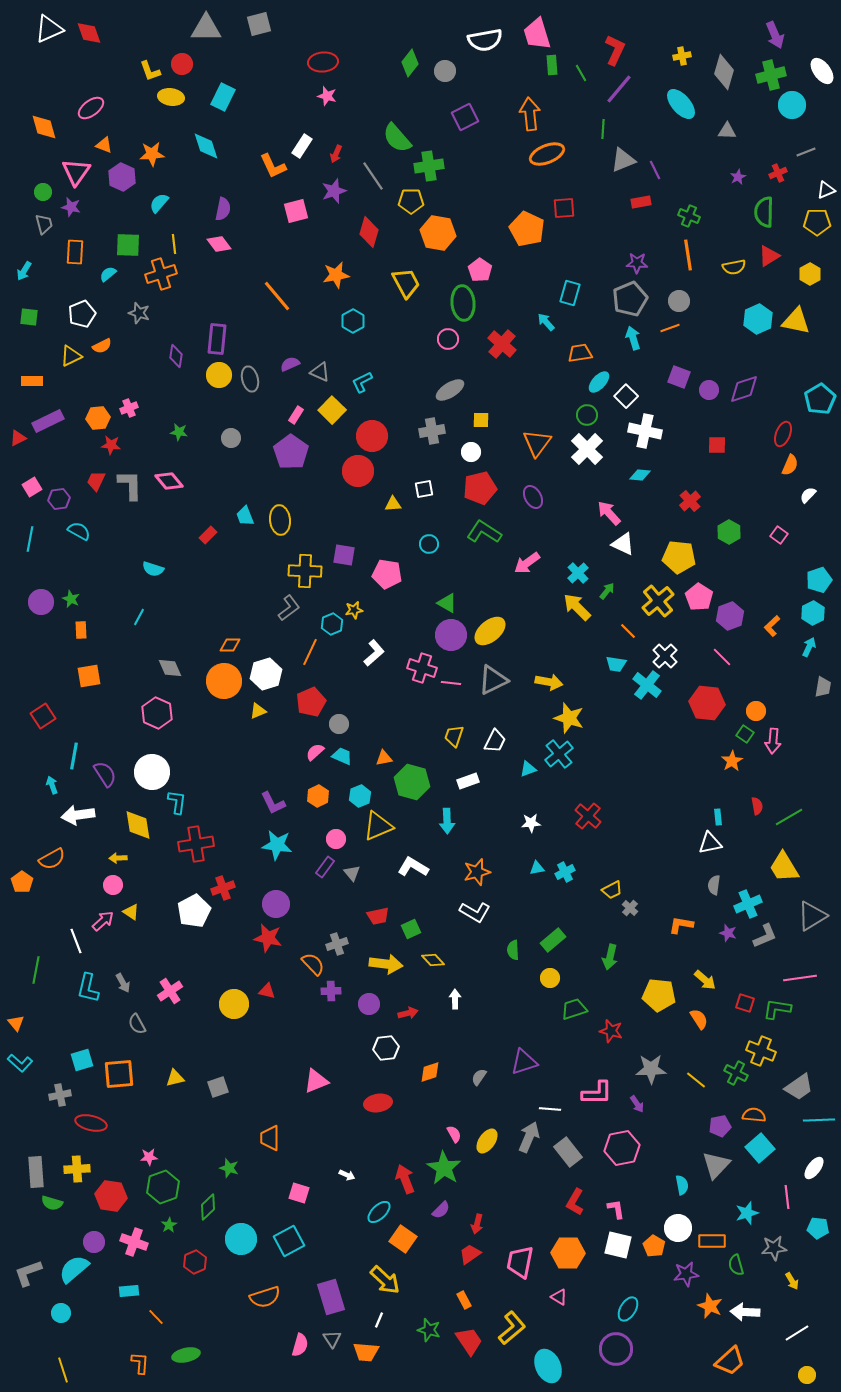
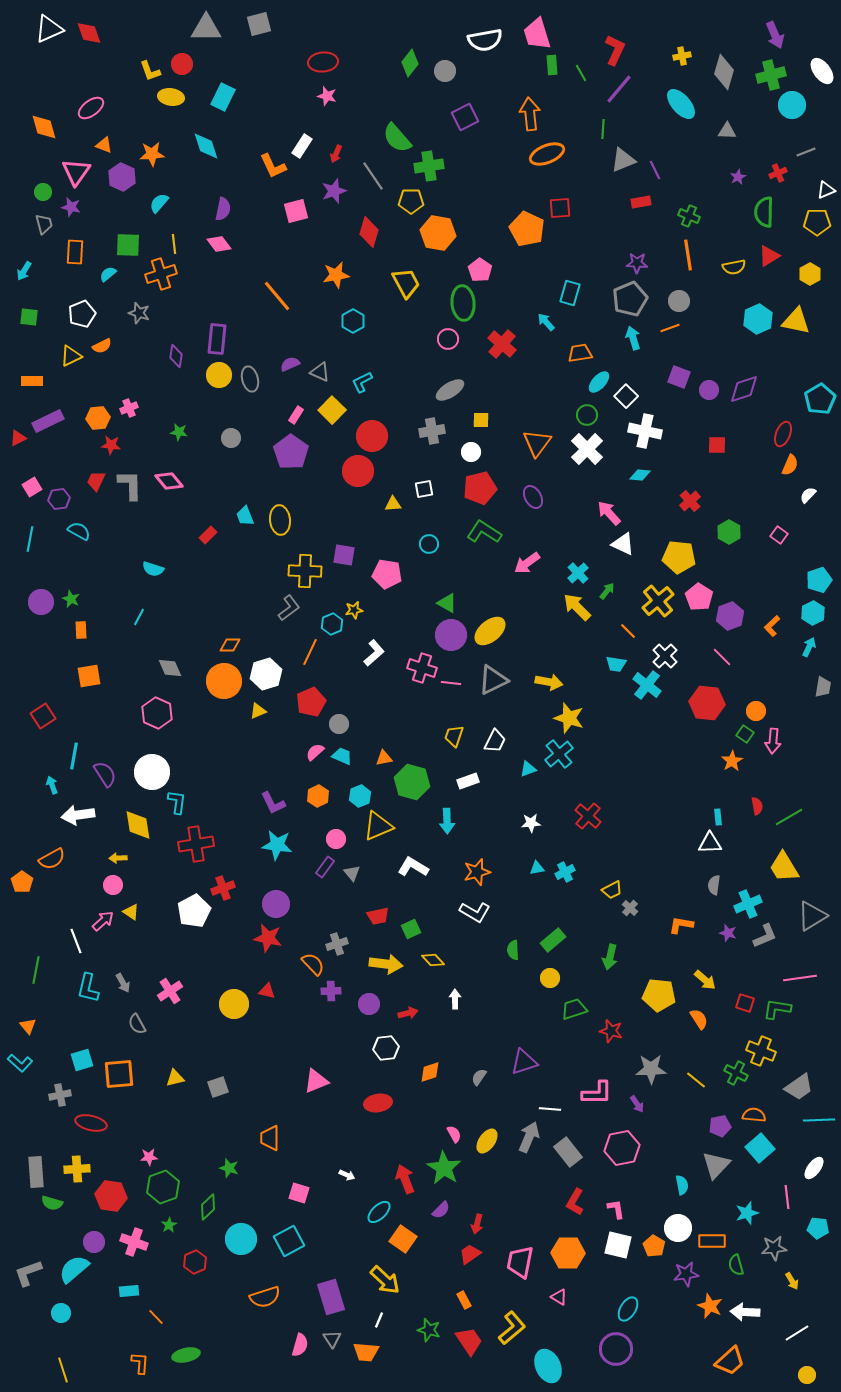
red square at (564, 208): moved 4 px left
white triangle at (710, 843): rotated 10 degrees clockwise
orange triangle at (16, 1023): moved 12 px right, 3 px down
